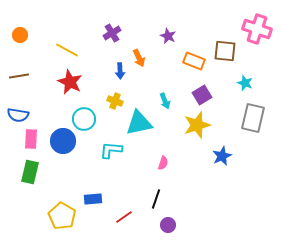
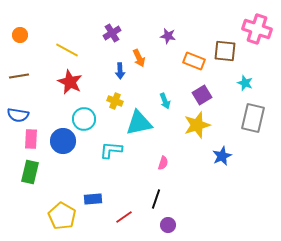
purple star: rotated 14 degrees counterclockwise
